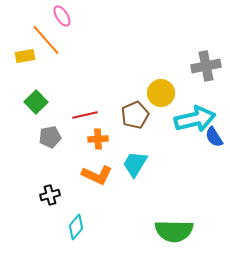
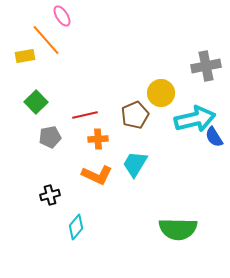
green semicircle: moved 4 px right, 2 px up
